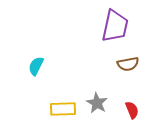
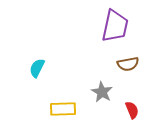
cyan semicircle: moved 1 px right, 2 px down
gray star: moved 5 px right, 11 px up
